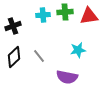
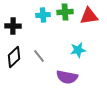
black cross: rotated 21 degrees clockwise
